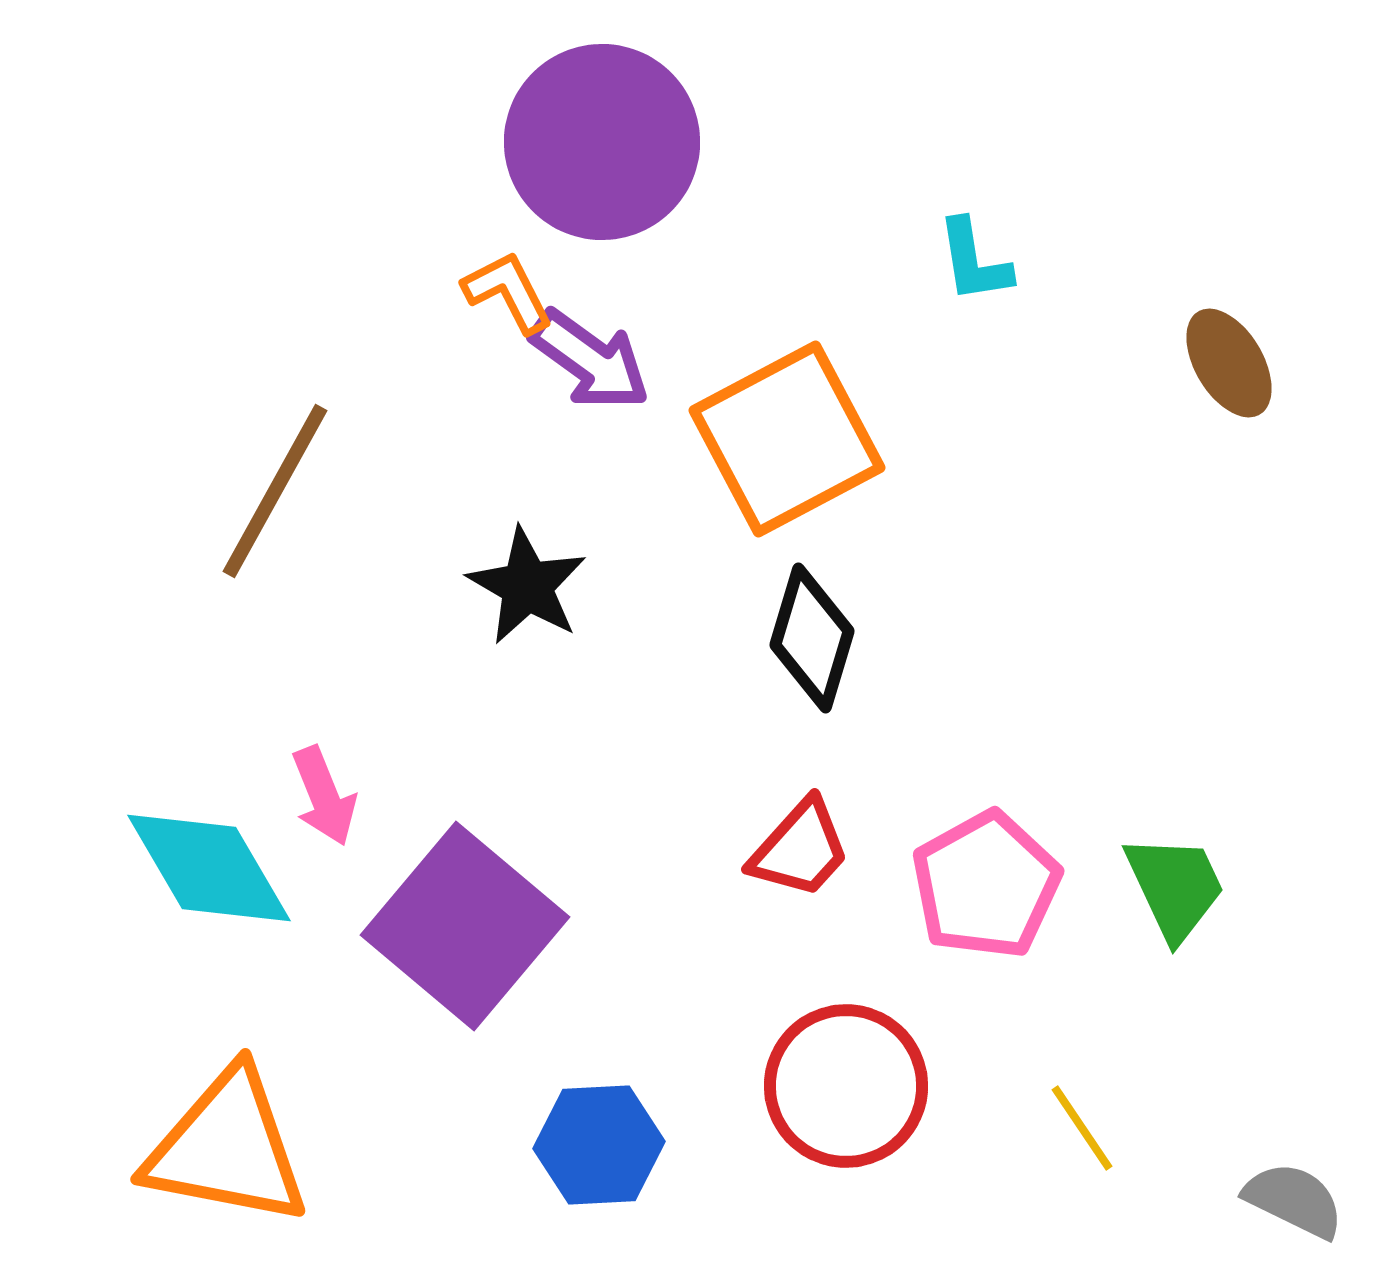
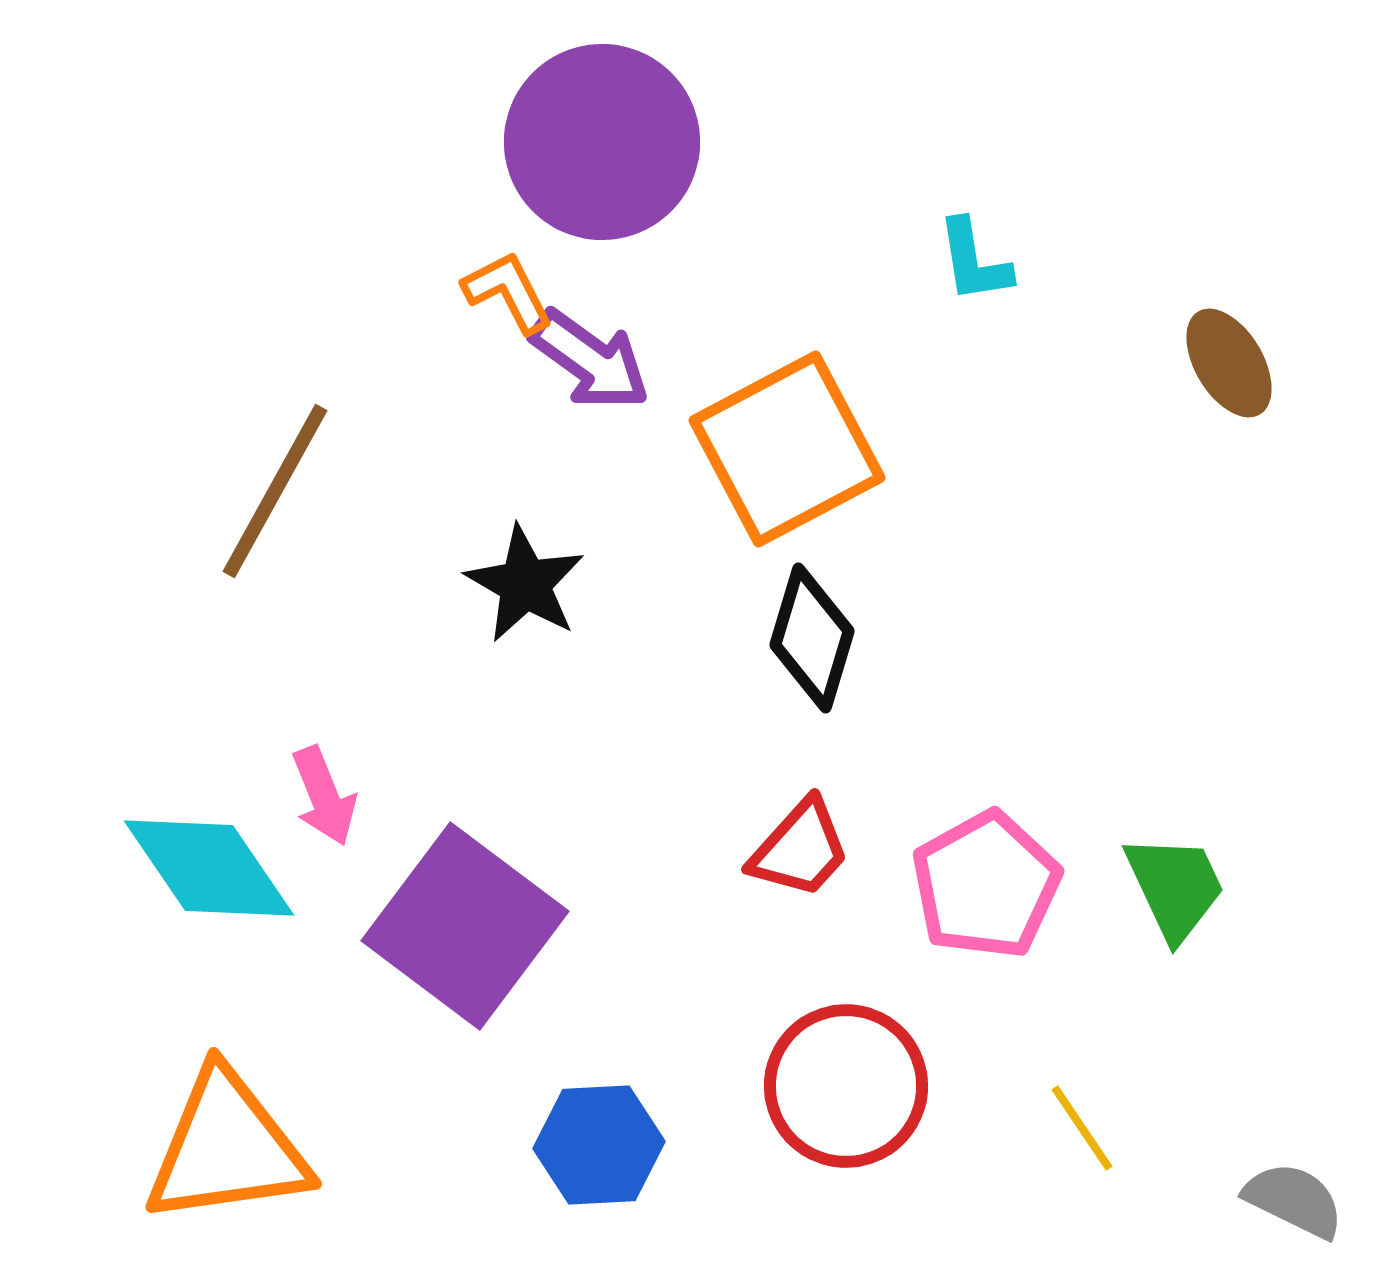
orange square: moved 10 px down
black star: moved 2 px left, 2 px up
cyan diamond: rotated 4 degrees counterclockwise
purple square: rotated 3 degrees counterclockwise
orange triangle: rotated 19 degrees counterclockwise
